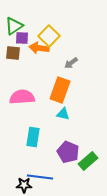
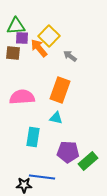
green triangle: moved 2 px right; rotated 30 degrees clockwise
orange arrow: rotated 42 degrees clockwise
gray arrow: moved 1 px left, 7 px up; rotated 72 degrees clockwise
cyan triangle: moved 7 px left, 4 px down
purple pentagon: rotated 20 degrees counterclockwise
blue line: moved 2 px right
